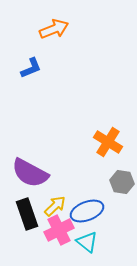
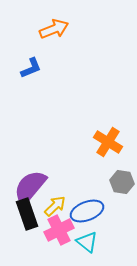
purple semicircle: moved 14 px down; rotated 102 degrees clockwise
